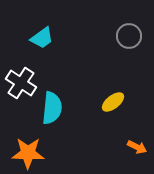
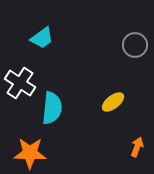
gray circle: moved 6 px right, 9 px down
white cross: moved 1 px left
orange arrow: rotated 96 degrees counterclockwise
orange star: moved 2 px right
